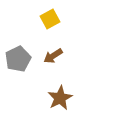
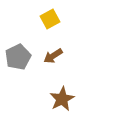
gray pentagon: moved 2 px up
brown star: moved 2 px right, 1 px down
